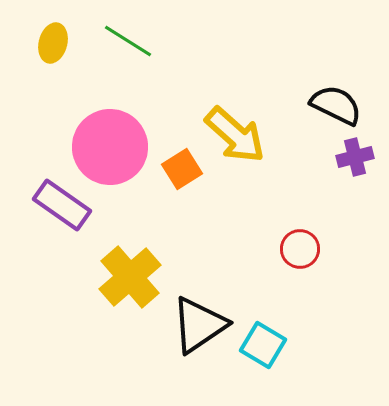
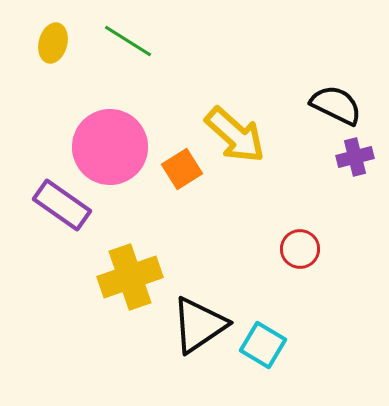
yellow cross: rotated 22 degrees clockwise
